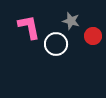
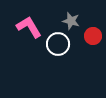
pink L-shape: rotated 20 degrees counterclockwise
white circle: moved 2 px right
